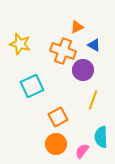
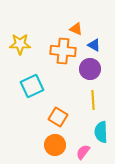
orange triangle: moved 1 px left, 2 px down; rotated 48 degrees clockwise
yellow star: rotated 15 degrees counterclockwise
orange cross: rotated 15 degrees counterclockwise
purple circle: moved 7 px right, 1 px up
yellow line: rotated 24 degrees counterclockwise
orange square: rotated 30 degrees counterclockwise
cyan semicircle: moved 5 px up
orange circle: moved 1 px left, 1 px down
pink semicircle: moved 1 px right, 1 px down
